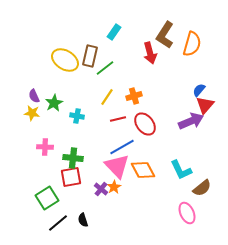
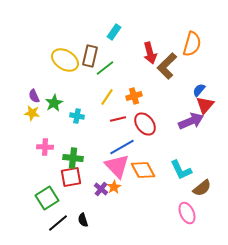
brown L-shape: moved 2 px right, 31 px down; rotated 12 degrees clockwise
